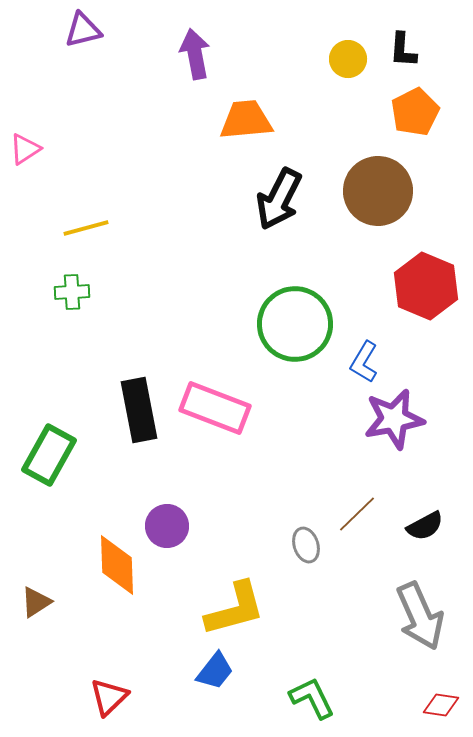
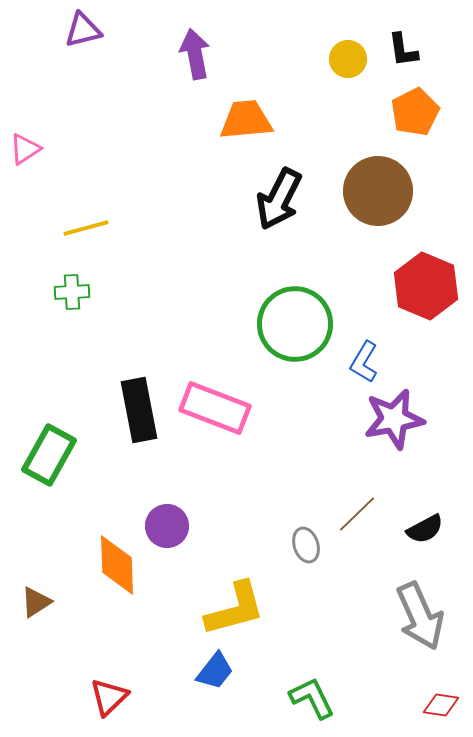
black L-shape: rotated 12 degrees counterclockwise
black semicircle: moved 3 px down
